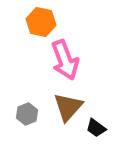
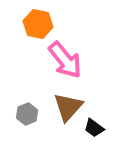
orange hexagon: moved 3 px left, 2 px down
pink arrow: rotated 18 degrees counterclockwise
black trapezoid: moved 2 px left
